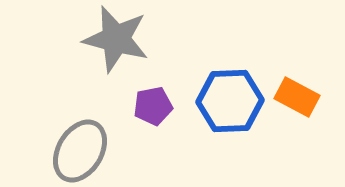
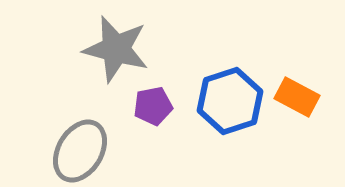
gray star: moved 10 px down
blue hexagon: rotated 16 degrees counterclockwise
